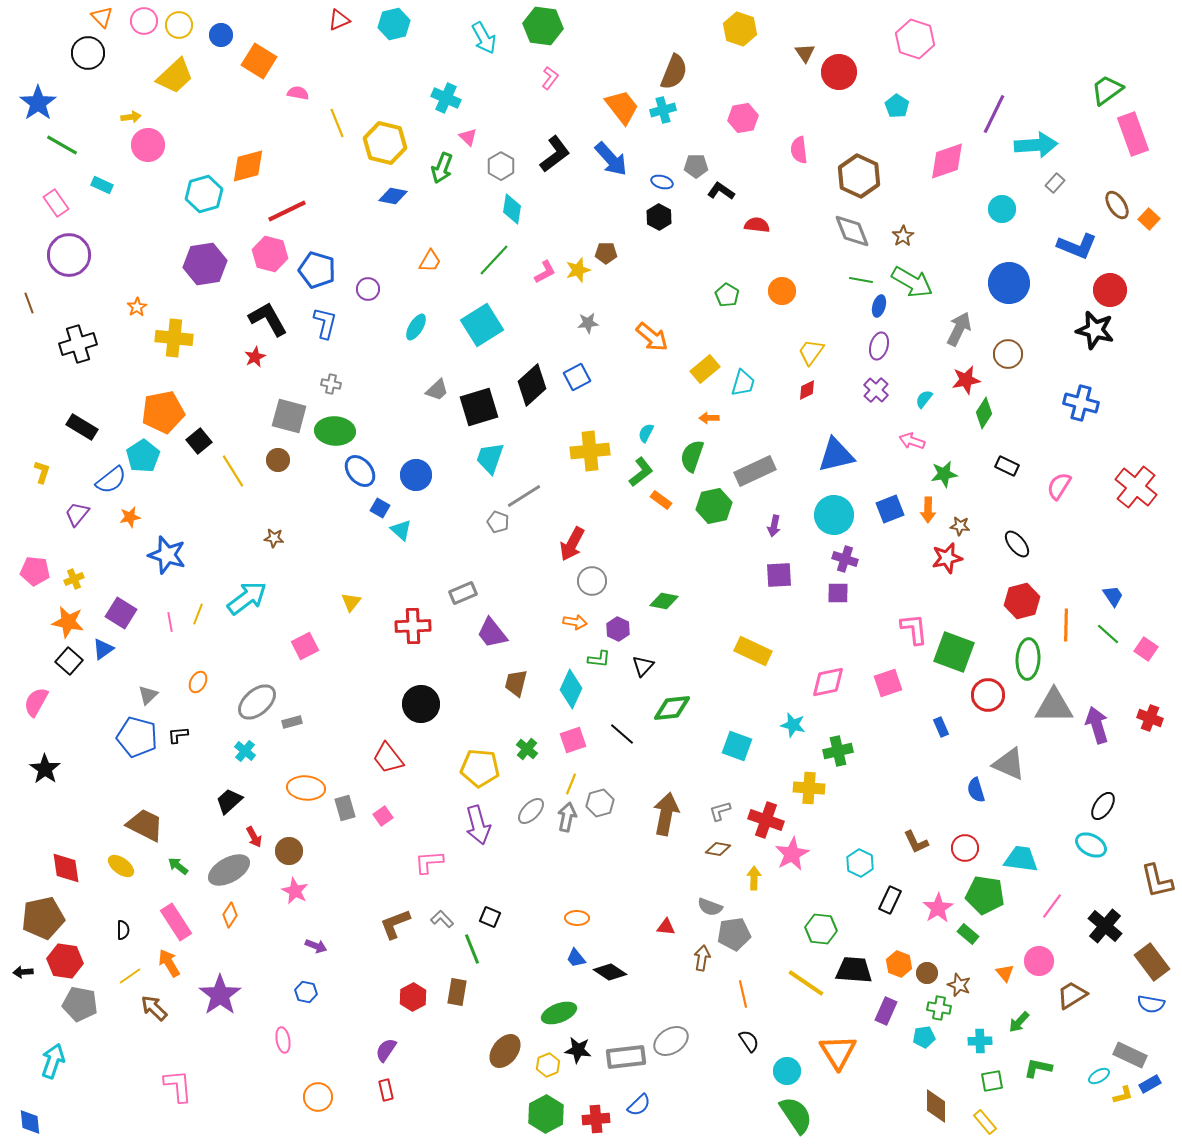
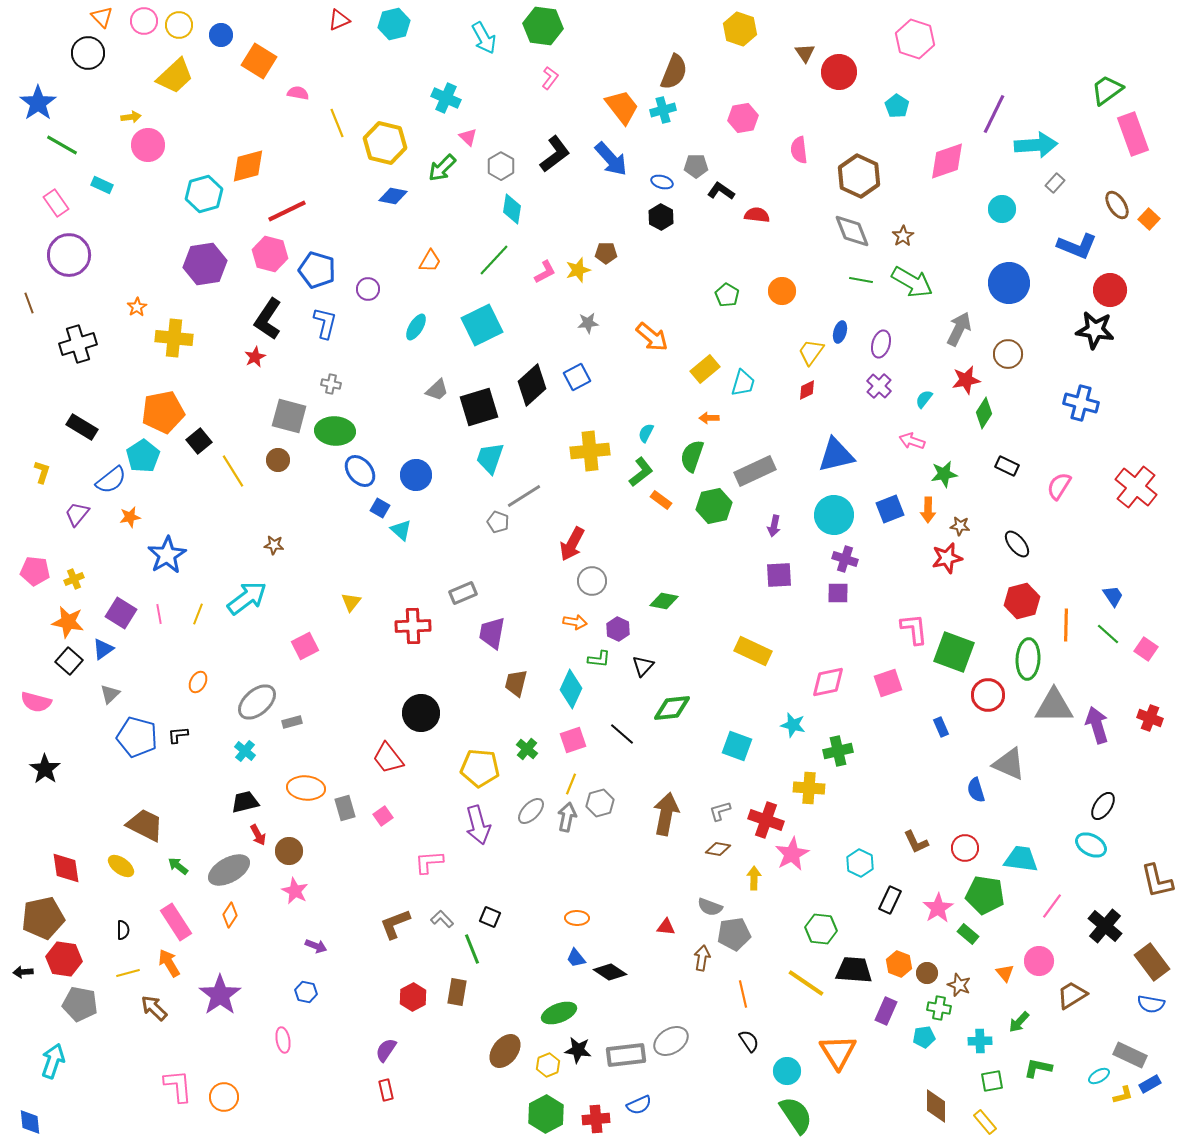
green arrow at (442, 168): rotated 24 degrees clockwise
black hexagon at (659, 217): moved 2 px right
red semicircle at (757, 225): moved 10 px up
blue ellipse at (879, 306): moved 39 px left, 26 px down
black L-shape at (268, 319): rotated 117 degrees counterclockwise
cyan square at (482, 325): rotated 6 degrees clockwise
black star at (1095, 330): rotated 6 degrees counterclockwise
purple ellipse at (879, 346): moved 2 px right, 2 px up
purple cross at (876, 390): moved 3 px right, 4 px up
brown star at (274, 538): moved 7 px down
blue star at (167, 555): rotated 24 degrees clockwise
pink line at (170, 622): moved 11 px left, 8 px up
purple trapezoid at (492, 633): rotated 48 degrees clockwise
gray triangle at (148, 695): moved 38 px left, 1 px up
pink semicircle at (36, 702): rotated 104 degrees counterclockwise
black circle at (421, 704): moved 9 px down
black trapezoid at (229, 801): moved 16 px right, 1 px down; rotated 28 degrees clockwise
red arrow at (254, 837): moved 4 px right, 2 px up
red hexagon at (65, 961): moved 1 px left, 2 px up
yellow line at (130, 976): moved 2 px left, 3 px up; rotated 20 degrees clockwise
gray rectangle at (626, 1057): moved 2 px up
orange circle at (318, 1097): moved 94 px left
blue semicircle at (639, 1105): rotated 20 degrees clockwise
